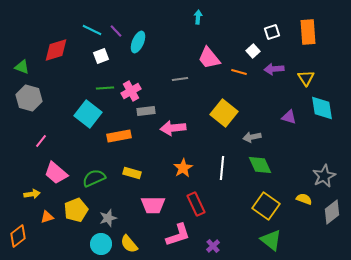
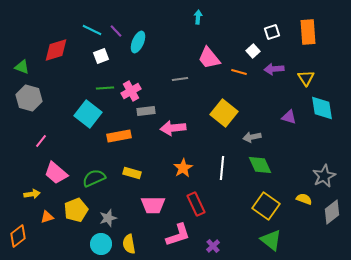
yellow semicircle at (129, 244): rotated 30 degrees clockwise
